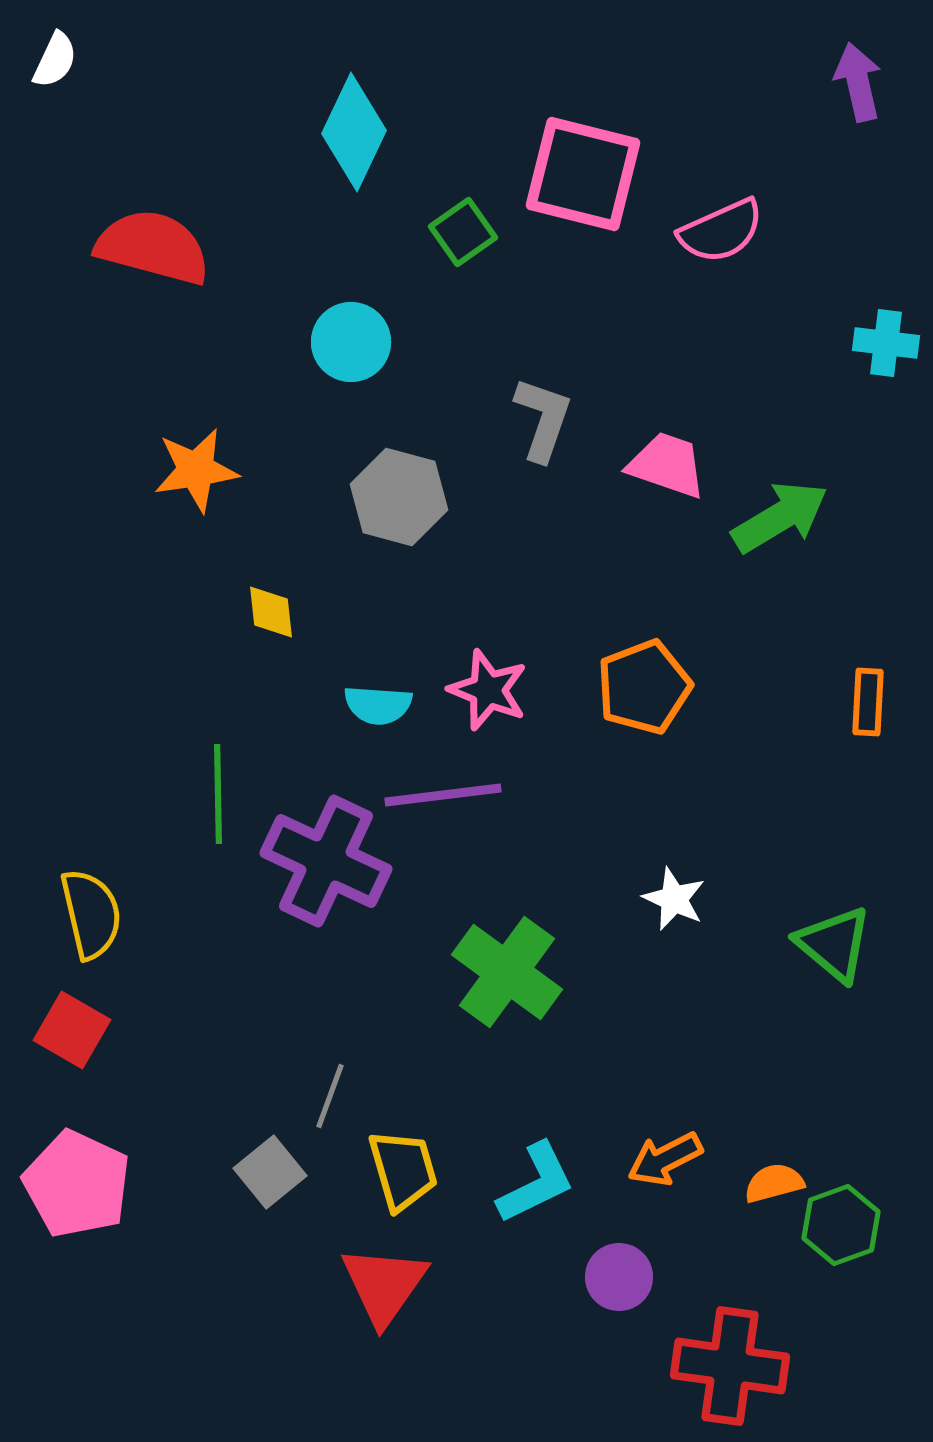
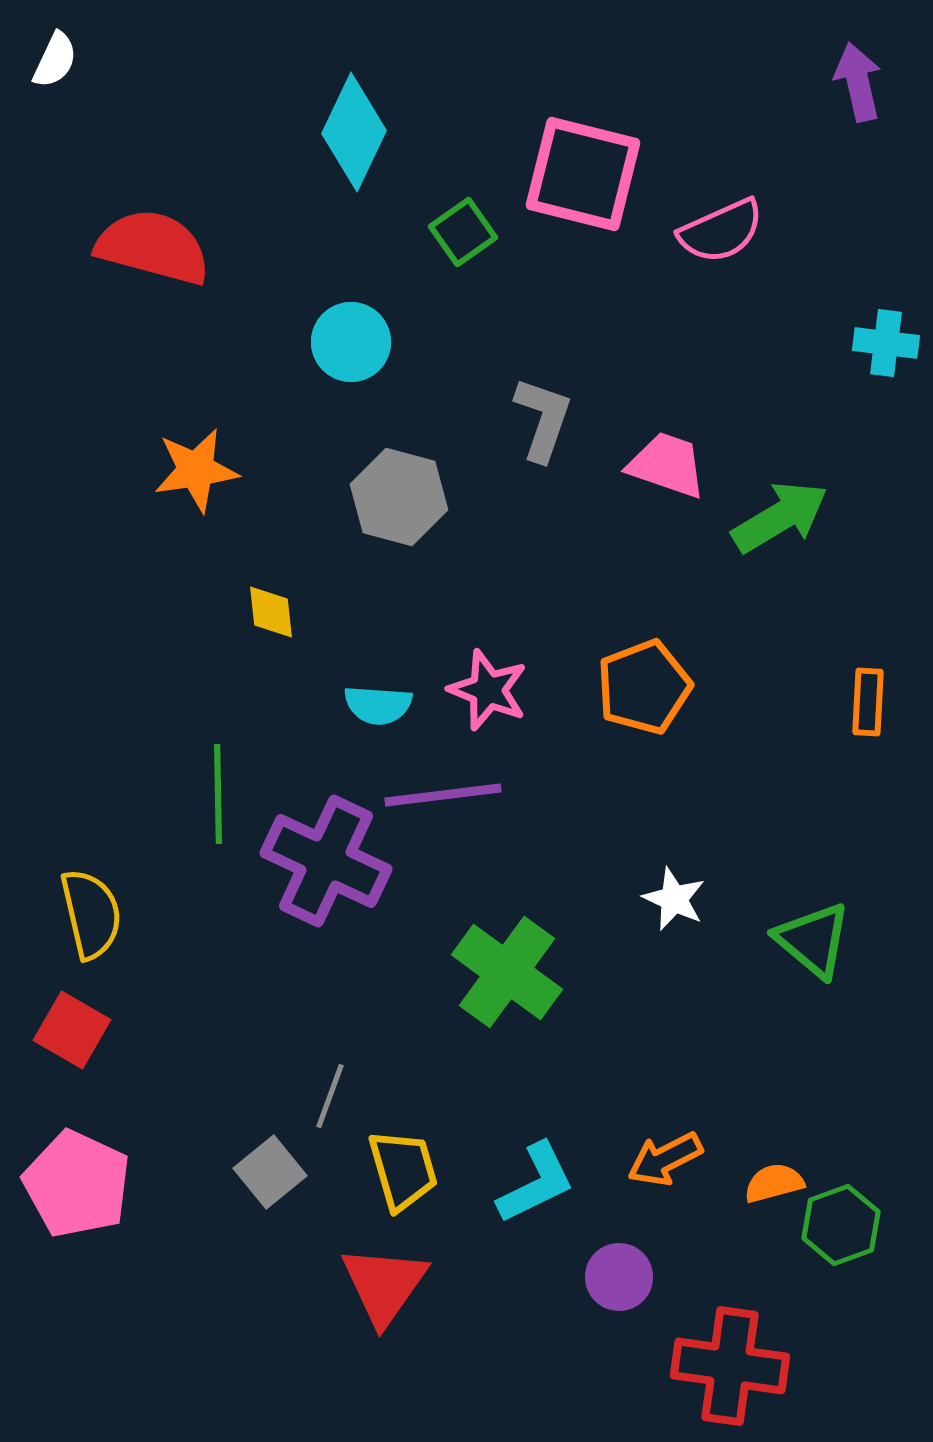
green triangle: moved 21 px left, 4 px up
